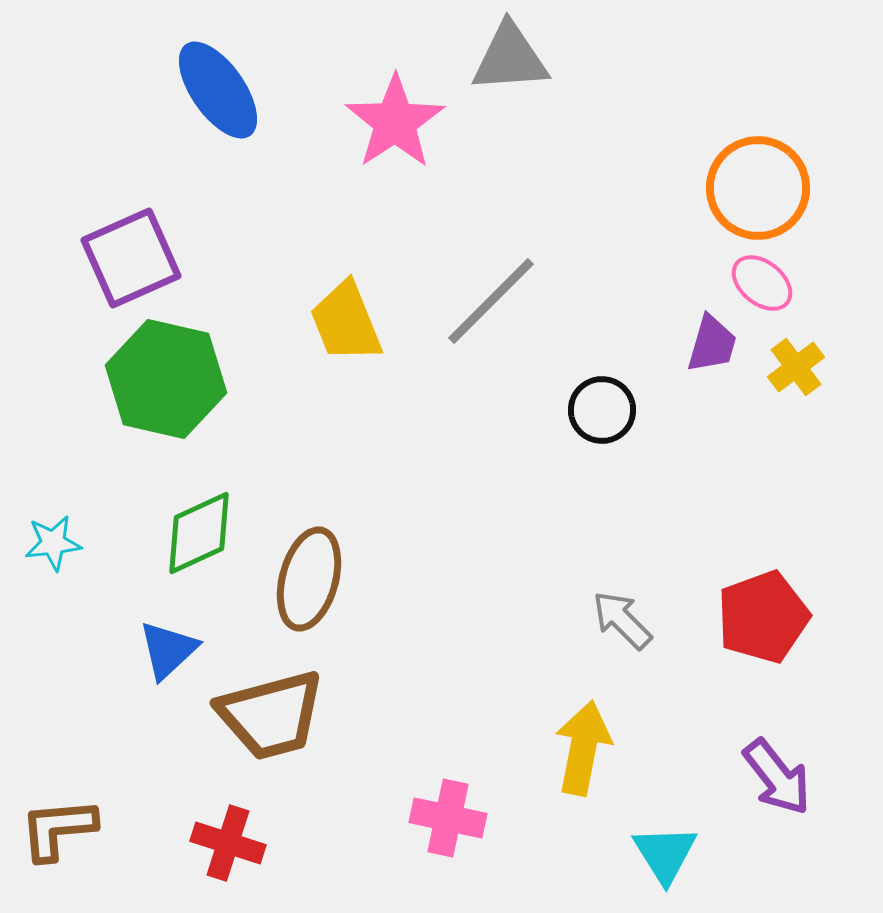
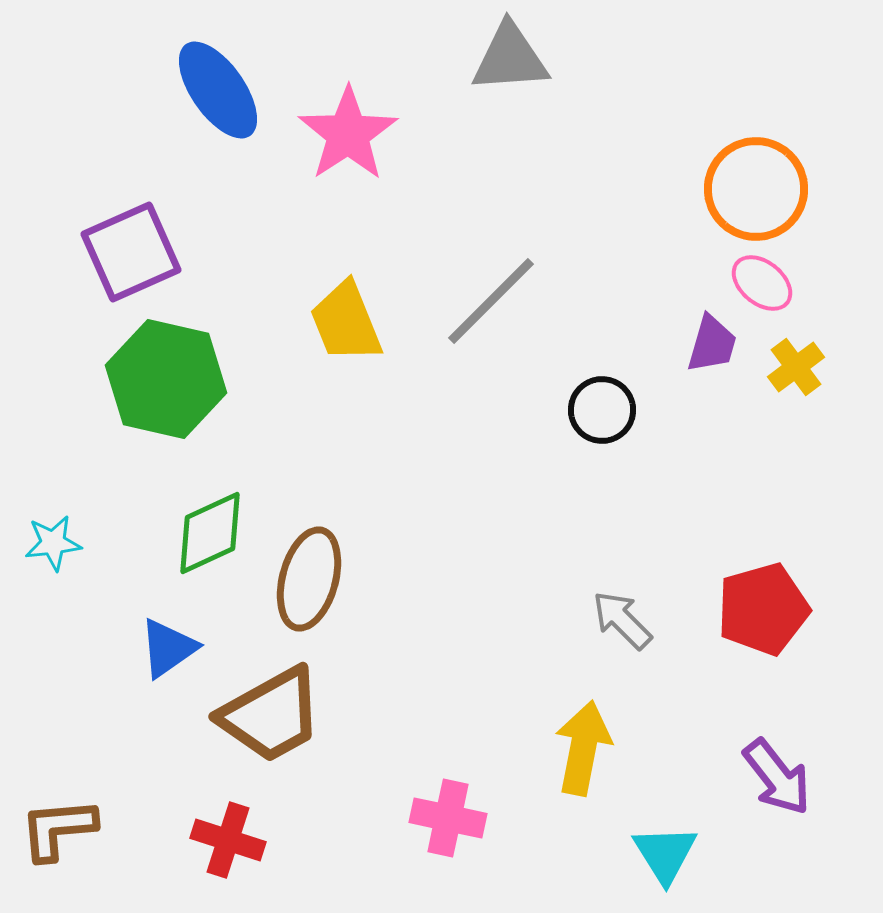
pink star: moved 47 px left, 12 px down
orange circle: moved 2 px left, 1 px down
purple square: moved 6 px up
green diamond: moved 11 px right
red pentagon: moved 8 px up; rotated 4 degrees clockwise
blue triangle: moved 2 px up; rotated 8 degrees clockwise
brown trapezoid: rotated 14 degrees counterclockwise
red cross: moved 3 px up
